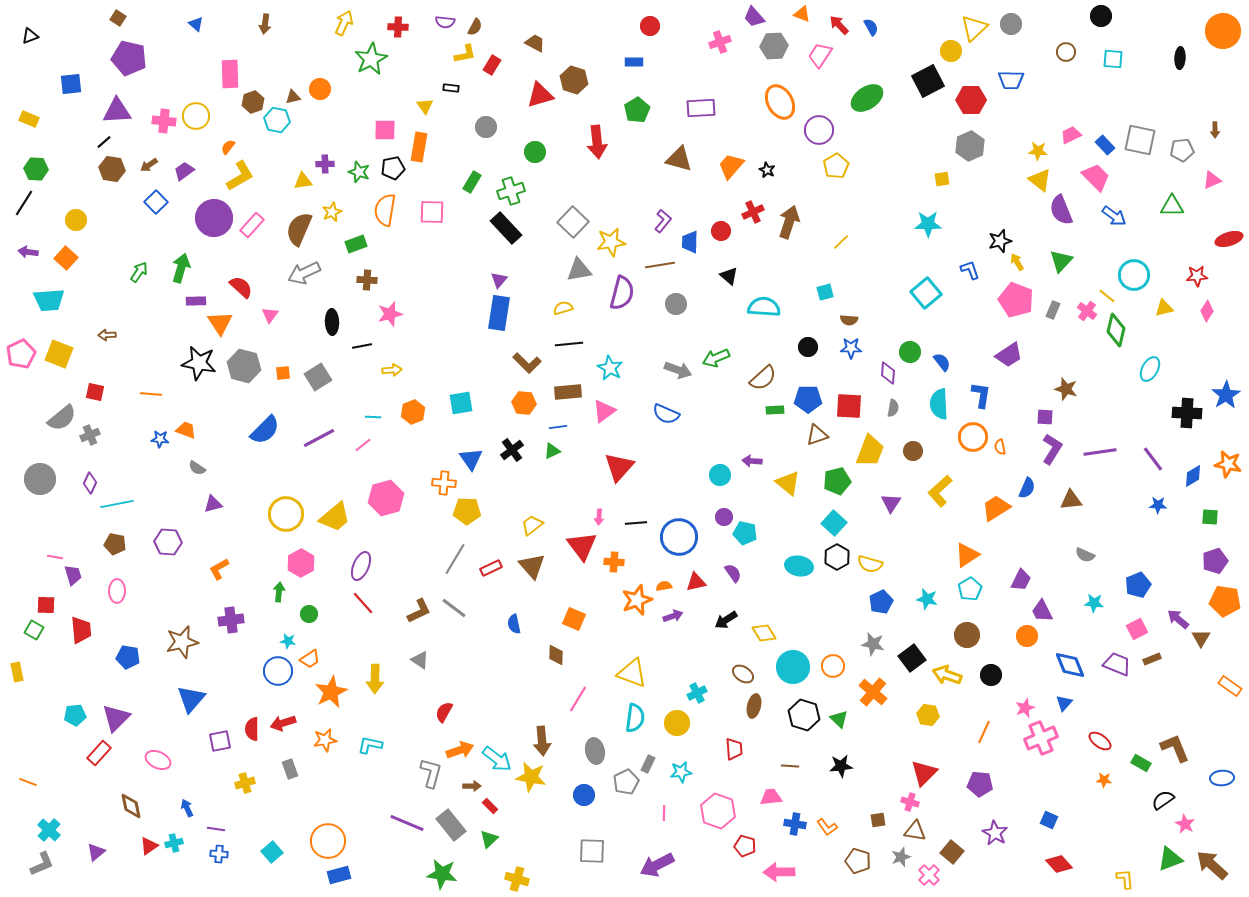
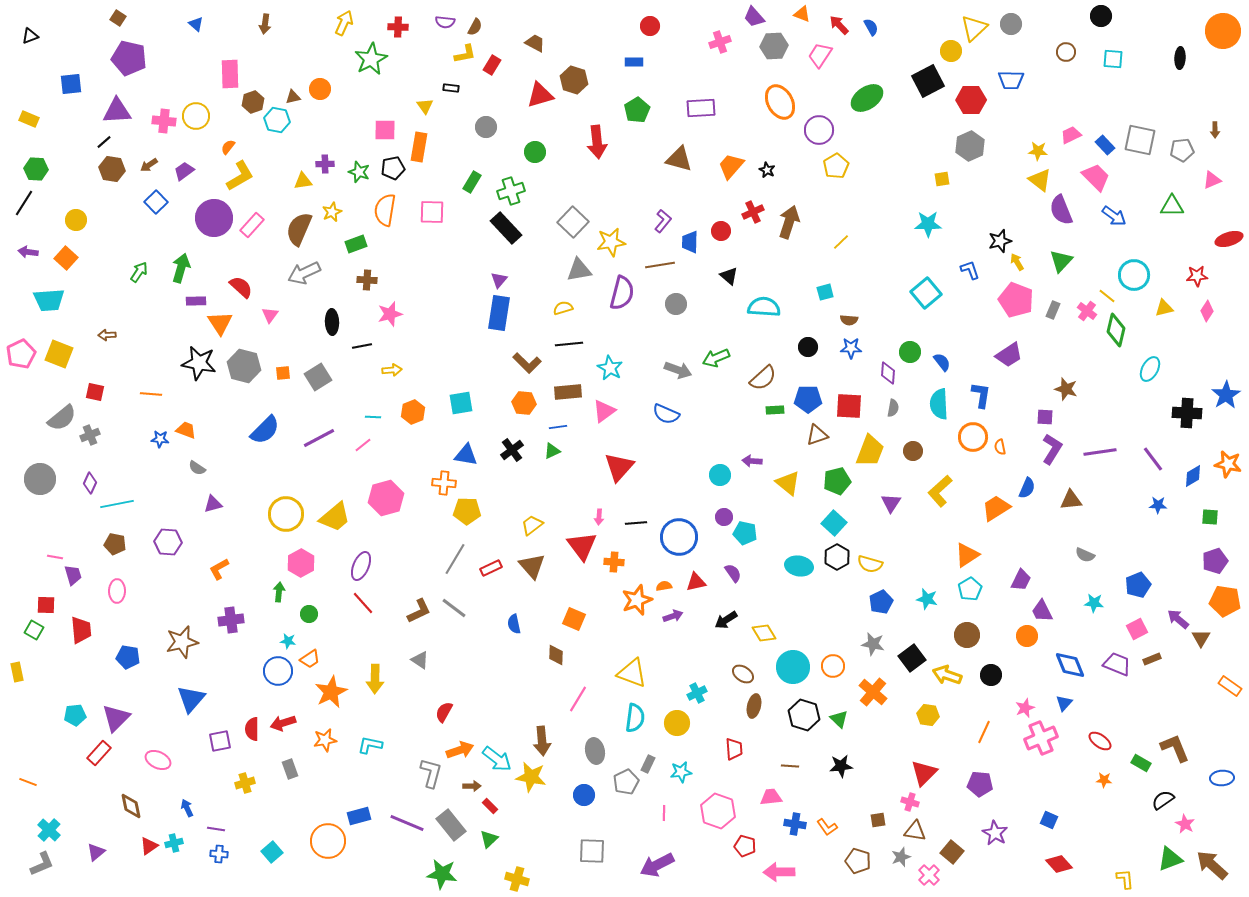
blue triangle at (471, 459): moved 5 px left, 4 px up; rotated 45 degrees counterclockwise
blue rectangle at (339, 875): moved 20 px right, 59 px up
